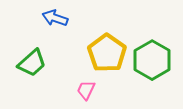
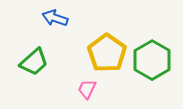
green trapezoid: moved 2 px right, 1 px up
pink trapezoid: moved 1 px right, 1 px up
